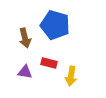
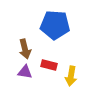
blue pentagon: rotated 12 degrees counterclockwise
brown arrow: moved 11 px down
red rectangle: moved 2 px down
